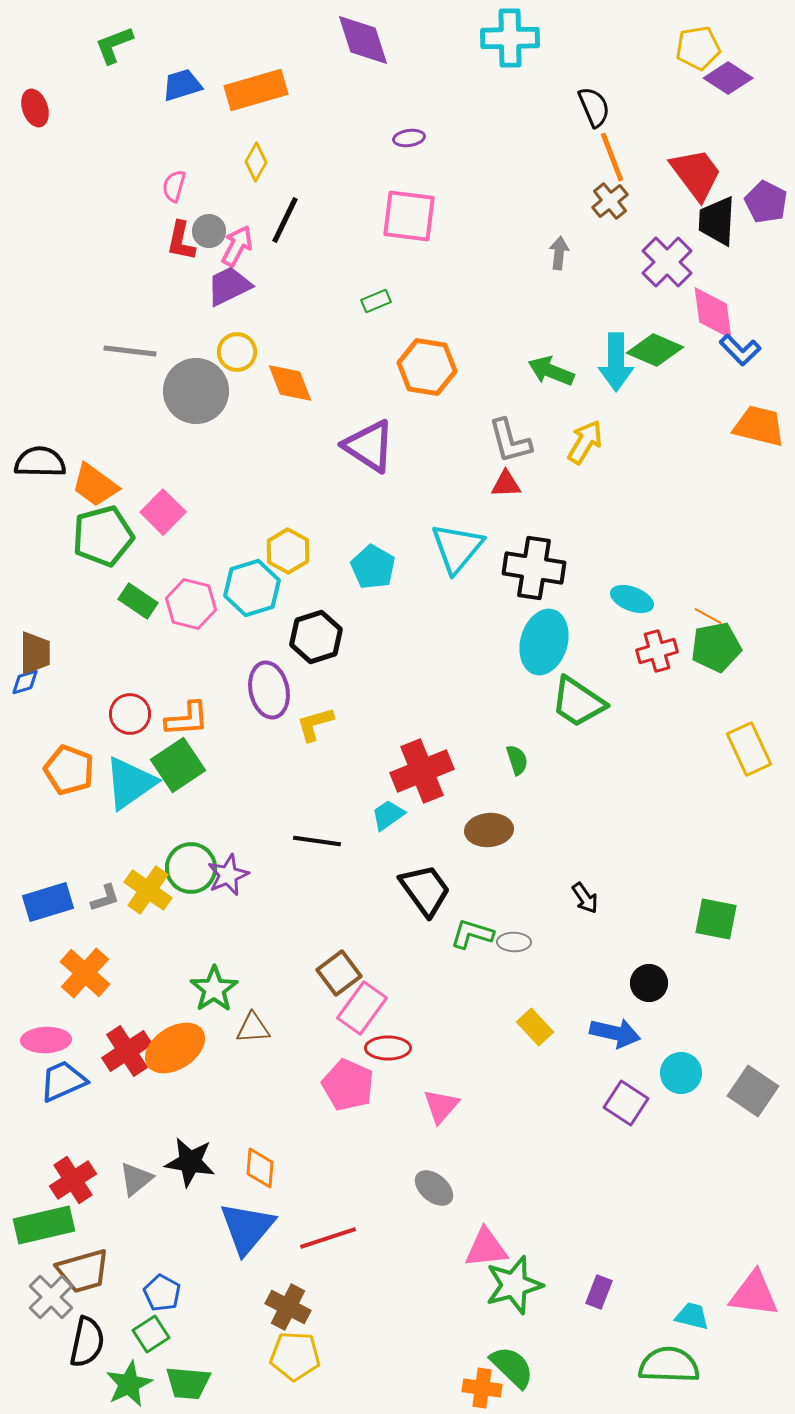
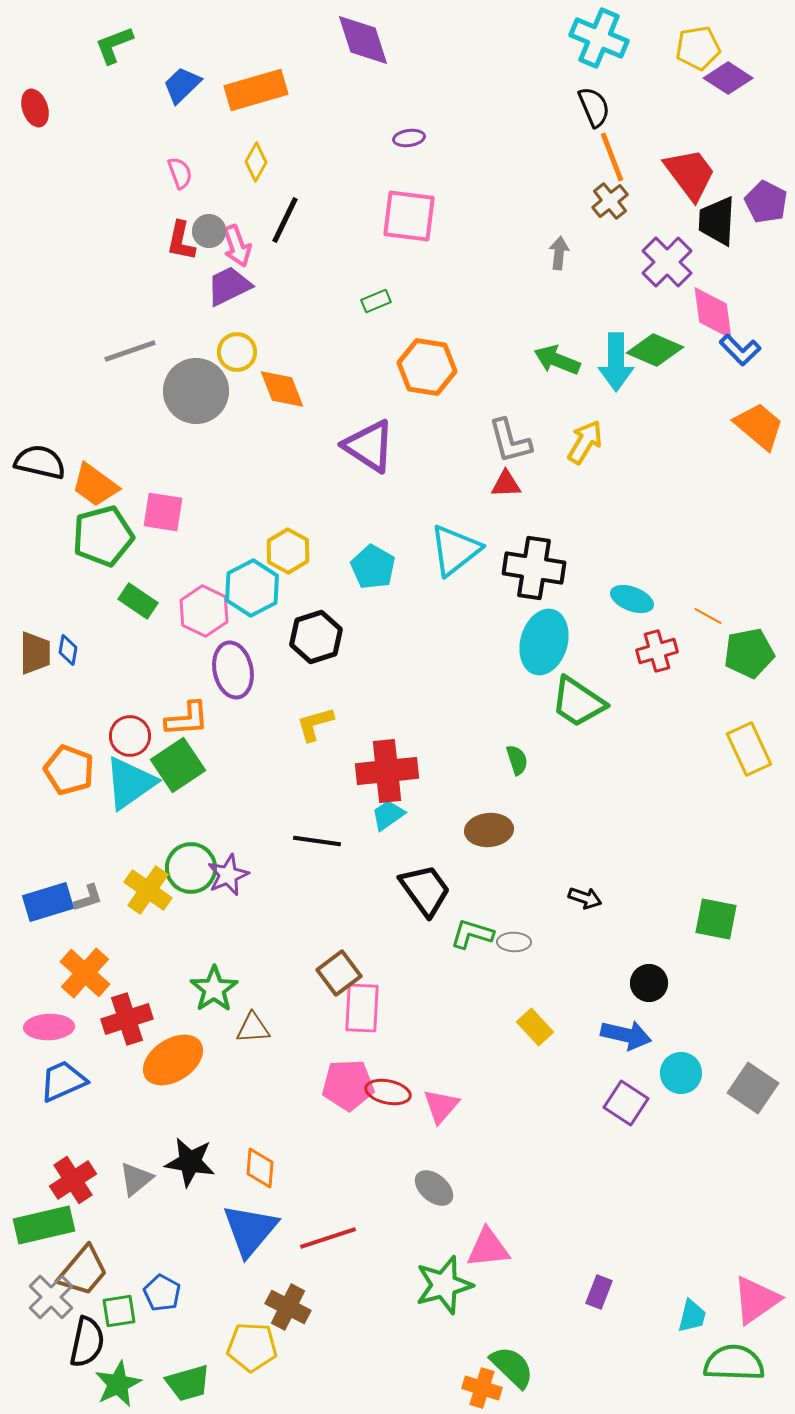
cyan cross at (510, 38): moved 89 px right; rotated 24 degrees clockwise
blue trapezoid at (182, 85): rotated 27 degrees counterclockwise
red trapezoid at (696, 174): moved 6 px left
pink semicircle at (174, 186): moved 6 px right, 13 px up; rotated 144 degrees clockwise
pink arrow at (237, 246): rotated 132 degrees clockwise
gray line at (130, 351): rotated 26 degrees counterclockwise
green arrow at (551, 371): moved 6 px right, 11 px up
orange diamond at (290, 383): moved 8 px left, 6 px down
orange trapezoid at (759, 426): rotated 26 degrees clockwise
black semicircle at (40, 462): rotated 12 degrees clockwise
pink square at (163, 512): rotated 36 degrees counterclockwise
cyan triangle at (457, 548): moved 2 px left, 2 px down; rotated 12 degrees clockwise
cyan hexagon at (252, 588): rotated 10 degrees counterclockwise
pink hexagon at (191, 604): moved 13 px right, 7 px down; rotated 12 degrees clockwise
green pentagon at (716, 647): moved 33 px right, 6 px down
blue diamond at (25, 682): moved 43 px right, 32 px up; rotated 64 degrees counterclockwise
purple ellipse at (269, 690): moved 36 px left, 20 px up
red circle at (130, 714): moved 22 px down
red cross at (422, 771): moved 35 px left; rotated 16 degrees clockwise
gray L-shape at (105, 898): moved 17 px left
black arrow at (585, 898): rotated 36 degrees counterclockwise
pink rectangle at (362, 1008): rotated 33 degrees counterclockwise
blue arrow at (615, 1033): moved 11 px right, 2 px down
pink ellipse at (46, 1040): moved 3 px right, 13 px up
orange ellipse at (175, 1048): moved 2 px left, 12 px down
red ellipse at (388, 1048): moved 44 px down; rotated 12 degrees clockwise
red cross at (127, 1051): moved 32 px up; rotated 15 degrees clockwise
pink pentagon at (348, 1085): rotated 27 degrees counterclockwise
gray square at (753, 1091): moved 3 px up
blue triangle at (247, 1228): moved 3 px right, 2 px down
pink triangle at (486, 1248): moved 2 px right
brown trapezoid at (83, 1271): rotated 34 degrees counterclockwise
green star at (514, 1285): moved 70 px left
pink triangle at (754, 1294): moved 2 px right, 6 px down; rotated 42 degrees counterclockwise
cyan trapezoid at (692, 1316): rotated 90 degrees clockwise
green square at (151, 1334): moved 32 px left, 23 px up; rotated 24 degrees clockwise
yellow pentagon at (295, 1356): moved 43 px left, 9 px up
green semicircle at (669, 1365): moved 65 px right, 2 px up
green trapezoid at (188, 1383): rotated 21 degrees counterclockwise
green star at (129, 1384): moved 11 px left
orange cross at (482, 1388): rotated 9 degrees clockwise
